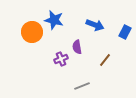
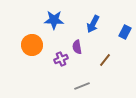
blue star: rotated 12 degrees counterclockwise
blue arrow: moved 2 px left, 1 px up; rotated 96 degrees clockwise
orange circle: moved 13 px down
